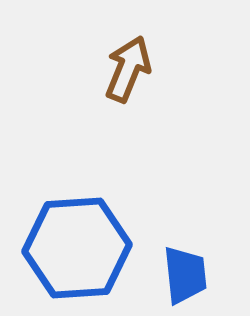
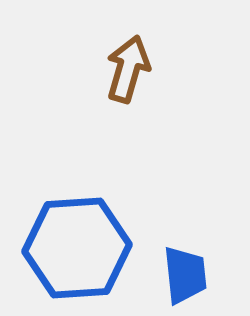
brown arrow: rotated 6 degrees counterclockwise
